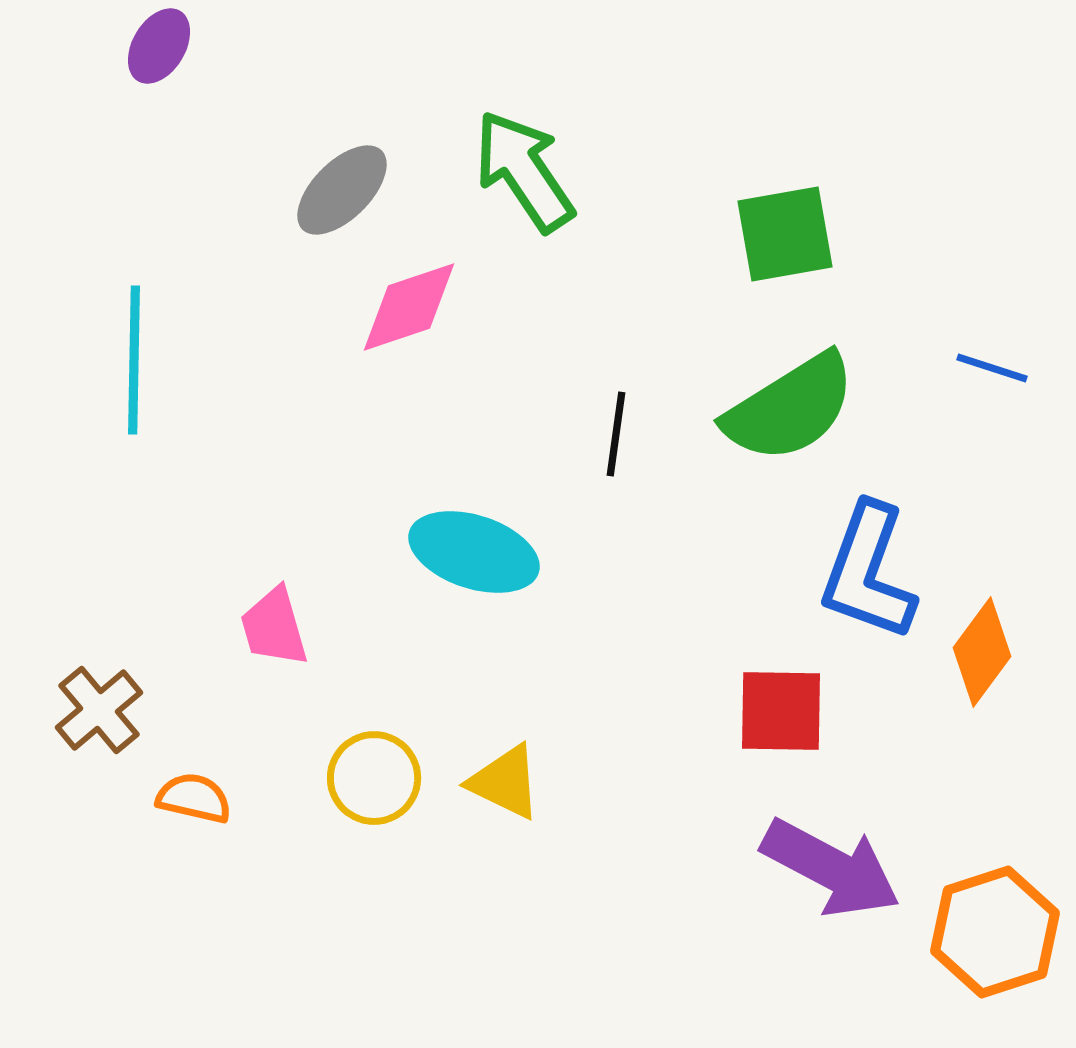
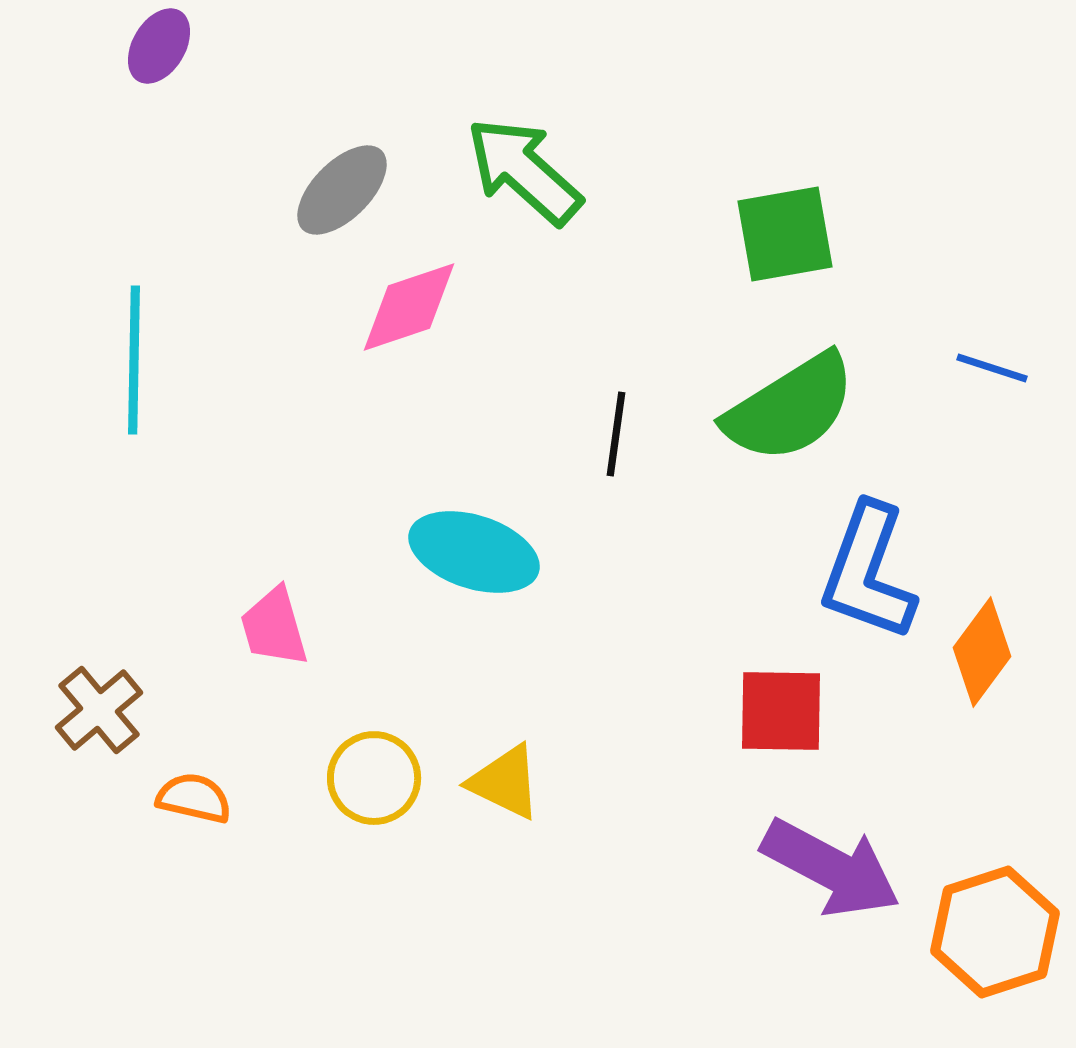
green arrow: rotated 14 degrees counterclockwise
